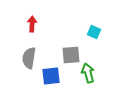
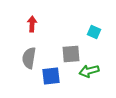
gray square: moved 1 px up
green arrow: moved 1 px right, 2 px up; rotated 90 degrees counterclockwise
